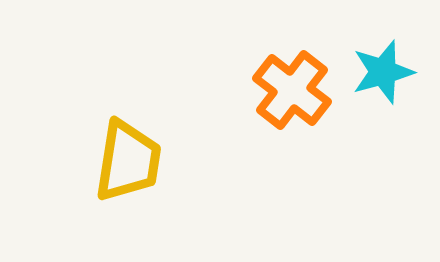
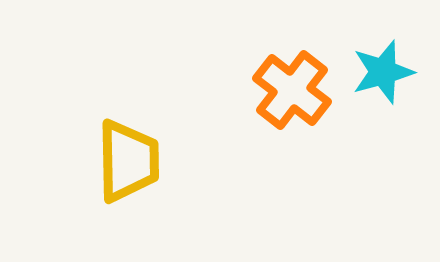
yellow trapezoid: rotated 10 degrees counterclockwise
